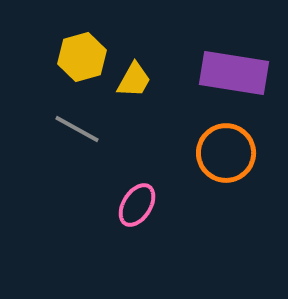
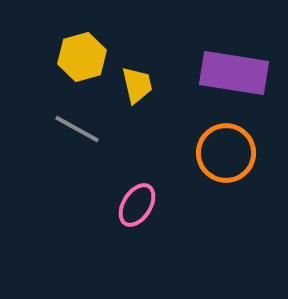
yellow trapezoid: moved 3 px right, 5 px down; rotated 42 degrees counterclockwise
